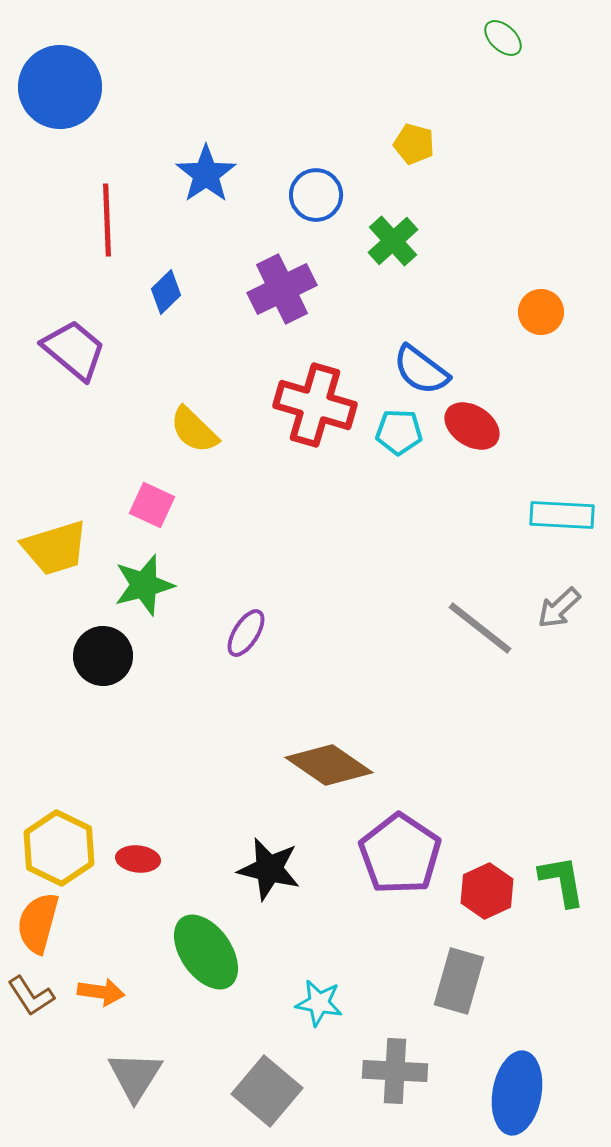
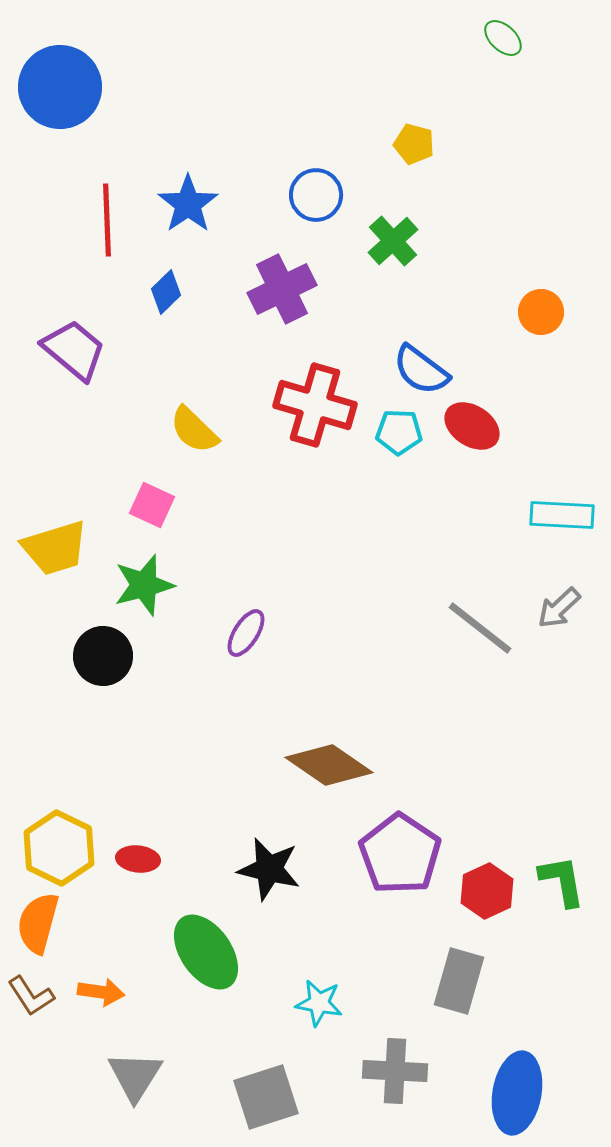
blue star at (206, 174): moved 18 px left, 30 px down
gray square at (267, 1091): moved 1 px left, 6 px down; rotated 32 degrees clockwise
